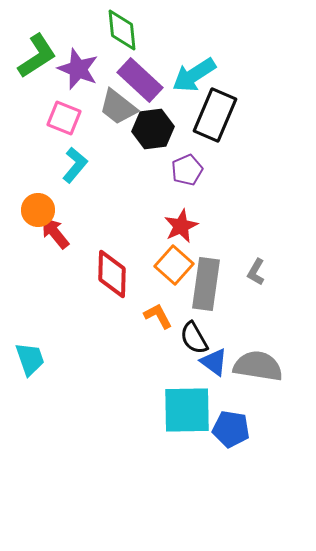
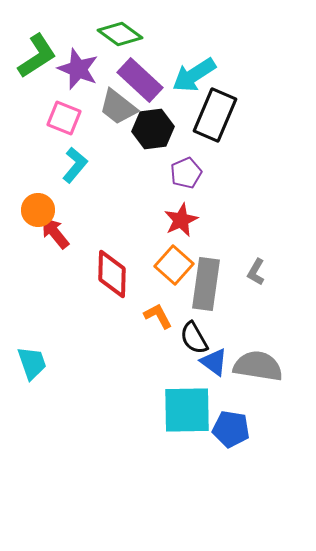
green diamond: moved 2 px left, 4 px down; rotated 48 degrees counterclockwise
purple pentagon: moved 1 px left, 3 px down
red star: moved 6 px up
cyan trapezoid: moved 2 px right, 4 px down
